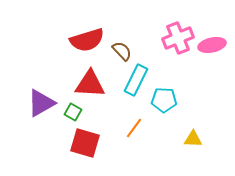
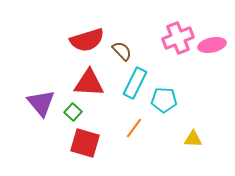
cyan rectangle: moved 1 px left, 3 px down
red triangle: moved 1 px left, 1 px up
purple triangle: rotated 40 degrees counterclockwise
green square: rotated 12 degrees clockwise
